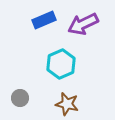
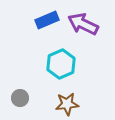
blue rectangle: moved 3 px right
purple arrow: rotated 52 degrees clockwise
brown star: rotated 20 degrees counterclockwise
